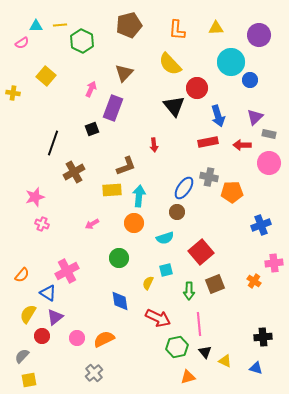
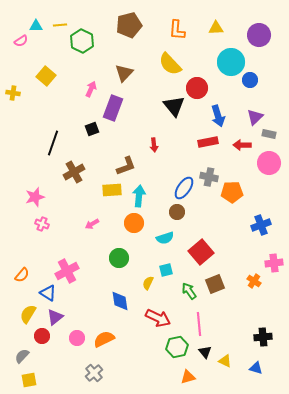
pink semicircle at (22, 43): moved 1 px left, 2 px up
green arrow at (189, 291): rotated 144 degrees clockwise
